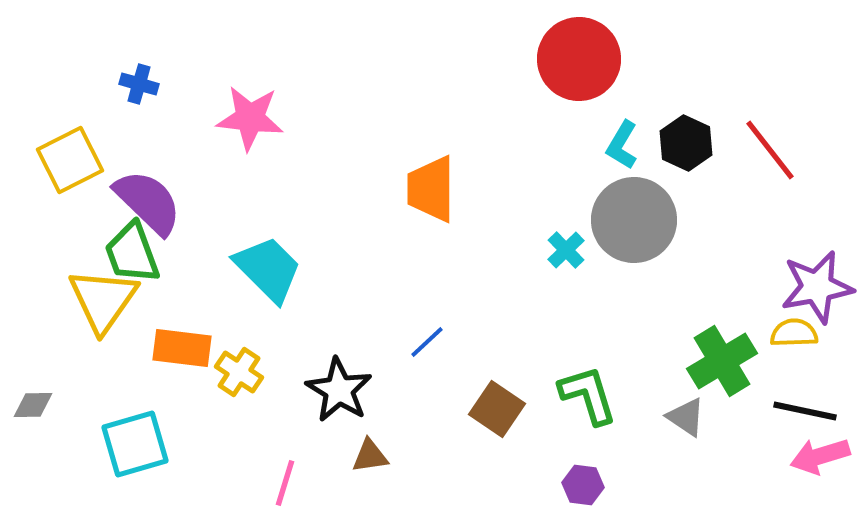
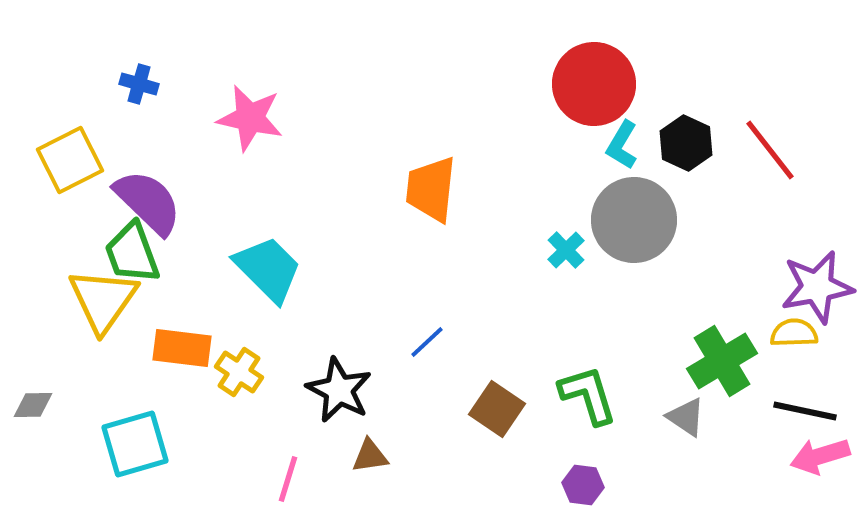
red circle: moved 15 px right, 25 px down
pink star: rotated 6 degrees clockwise
orange trapezoid: rotated 6 degrees clockwise
black star: rotated 4 degrees counterclockwise
pink line: moved 3 px right, 4 px up
